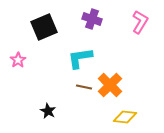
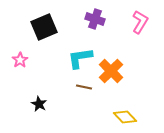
purple cross: moved 3 px right
pink star: moved 2 px right
orange cross: moved 1 px right, 14 px up
black star: moved 9 px left, 7 px up
yellow diamond: rotated 40 degrees clockwise
